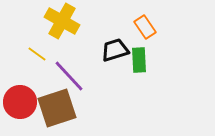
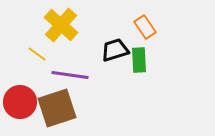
yellow cross: moved 1 px left, 4 px down; rotated 12 degrees clockwise
purple line: moved 1 px right, 1 px up; rotated 39 degrees counterclockwise
